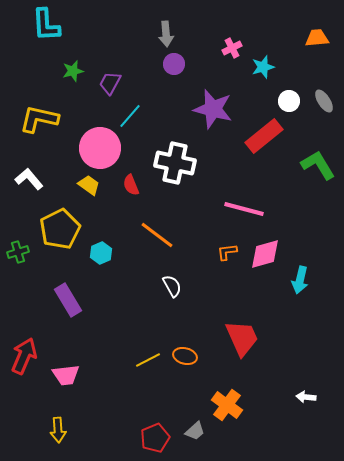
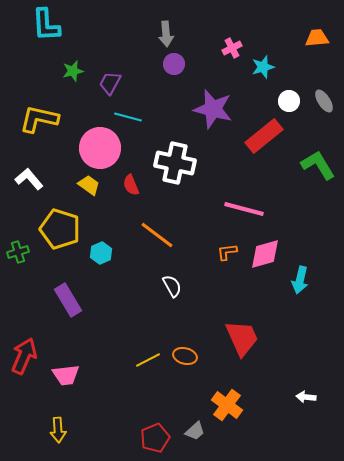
cyan line: moved 2 px left, 1 px down; rotated 64 degrees clockwise
yellow pentagon: rotated 27 degrees counterclockwise
